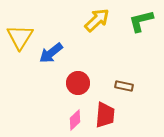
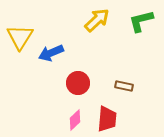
blue arrow: rotated 15 degrees clockwise
red trapezoid: moved 2 px right, 4 px down
